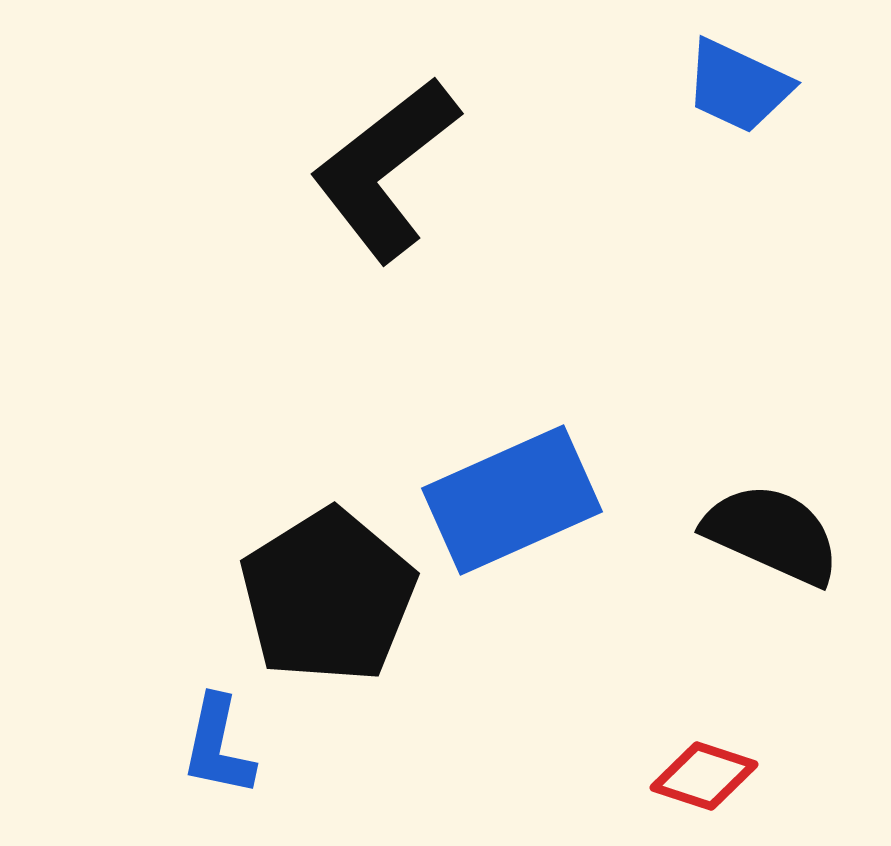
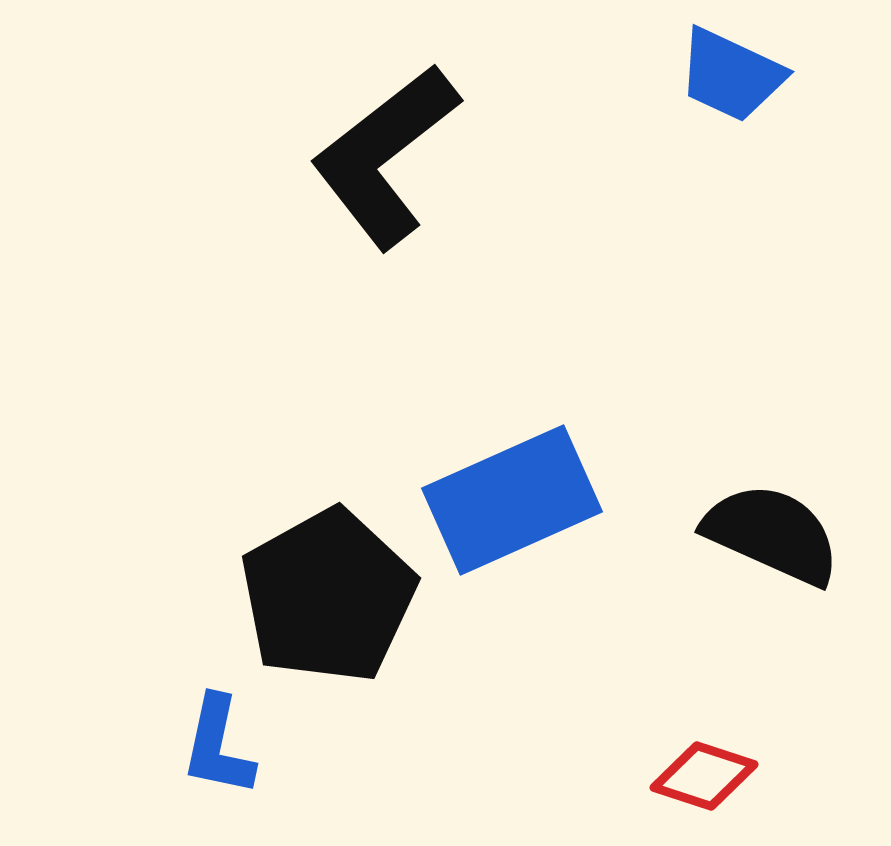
blue trapezoid: moved 7 px left, 11 px up
black L-shape: moved 13 px up
black pentagon: rotated 3 degrees clockwise
